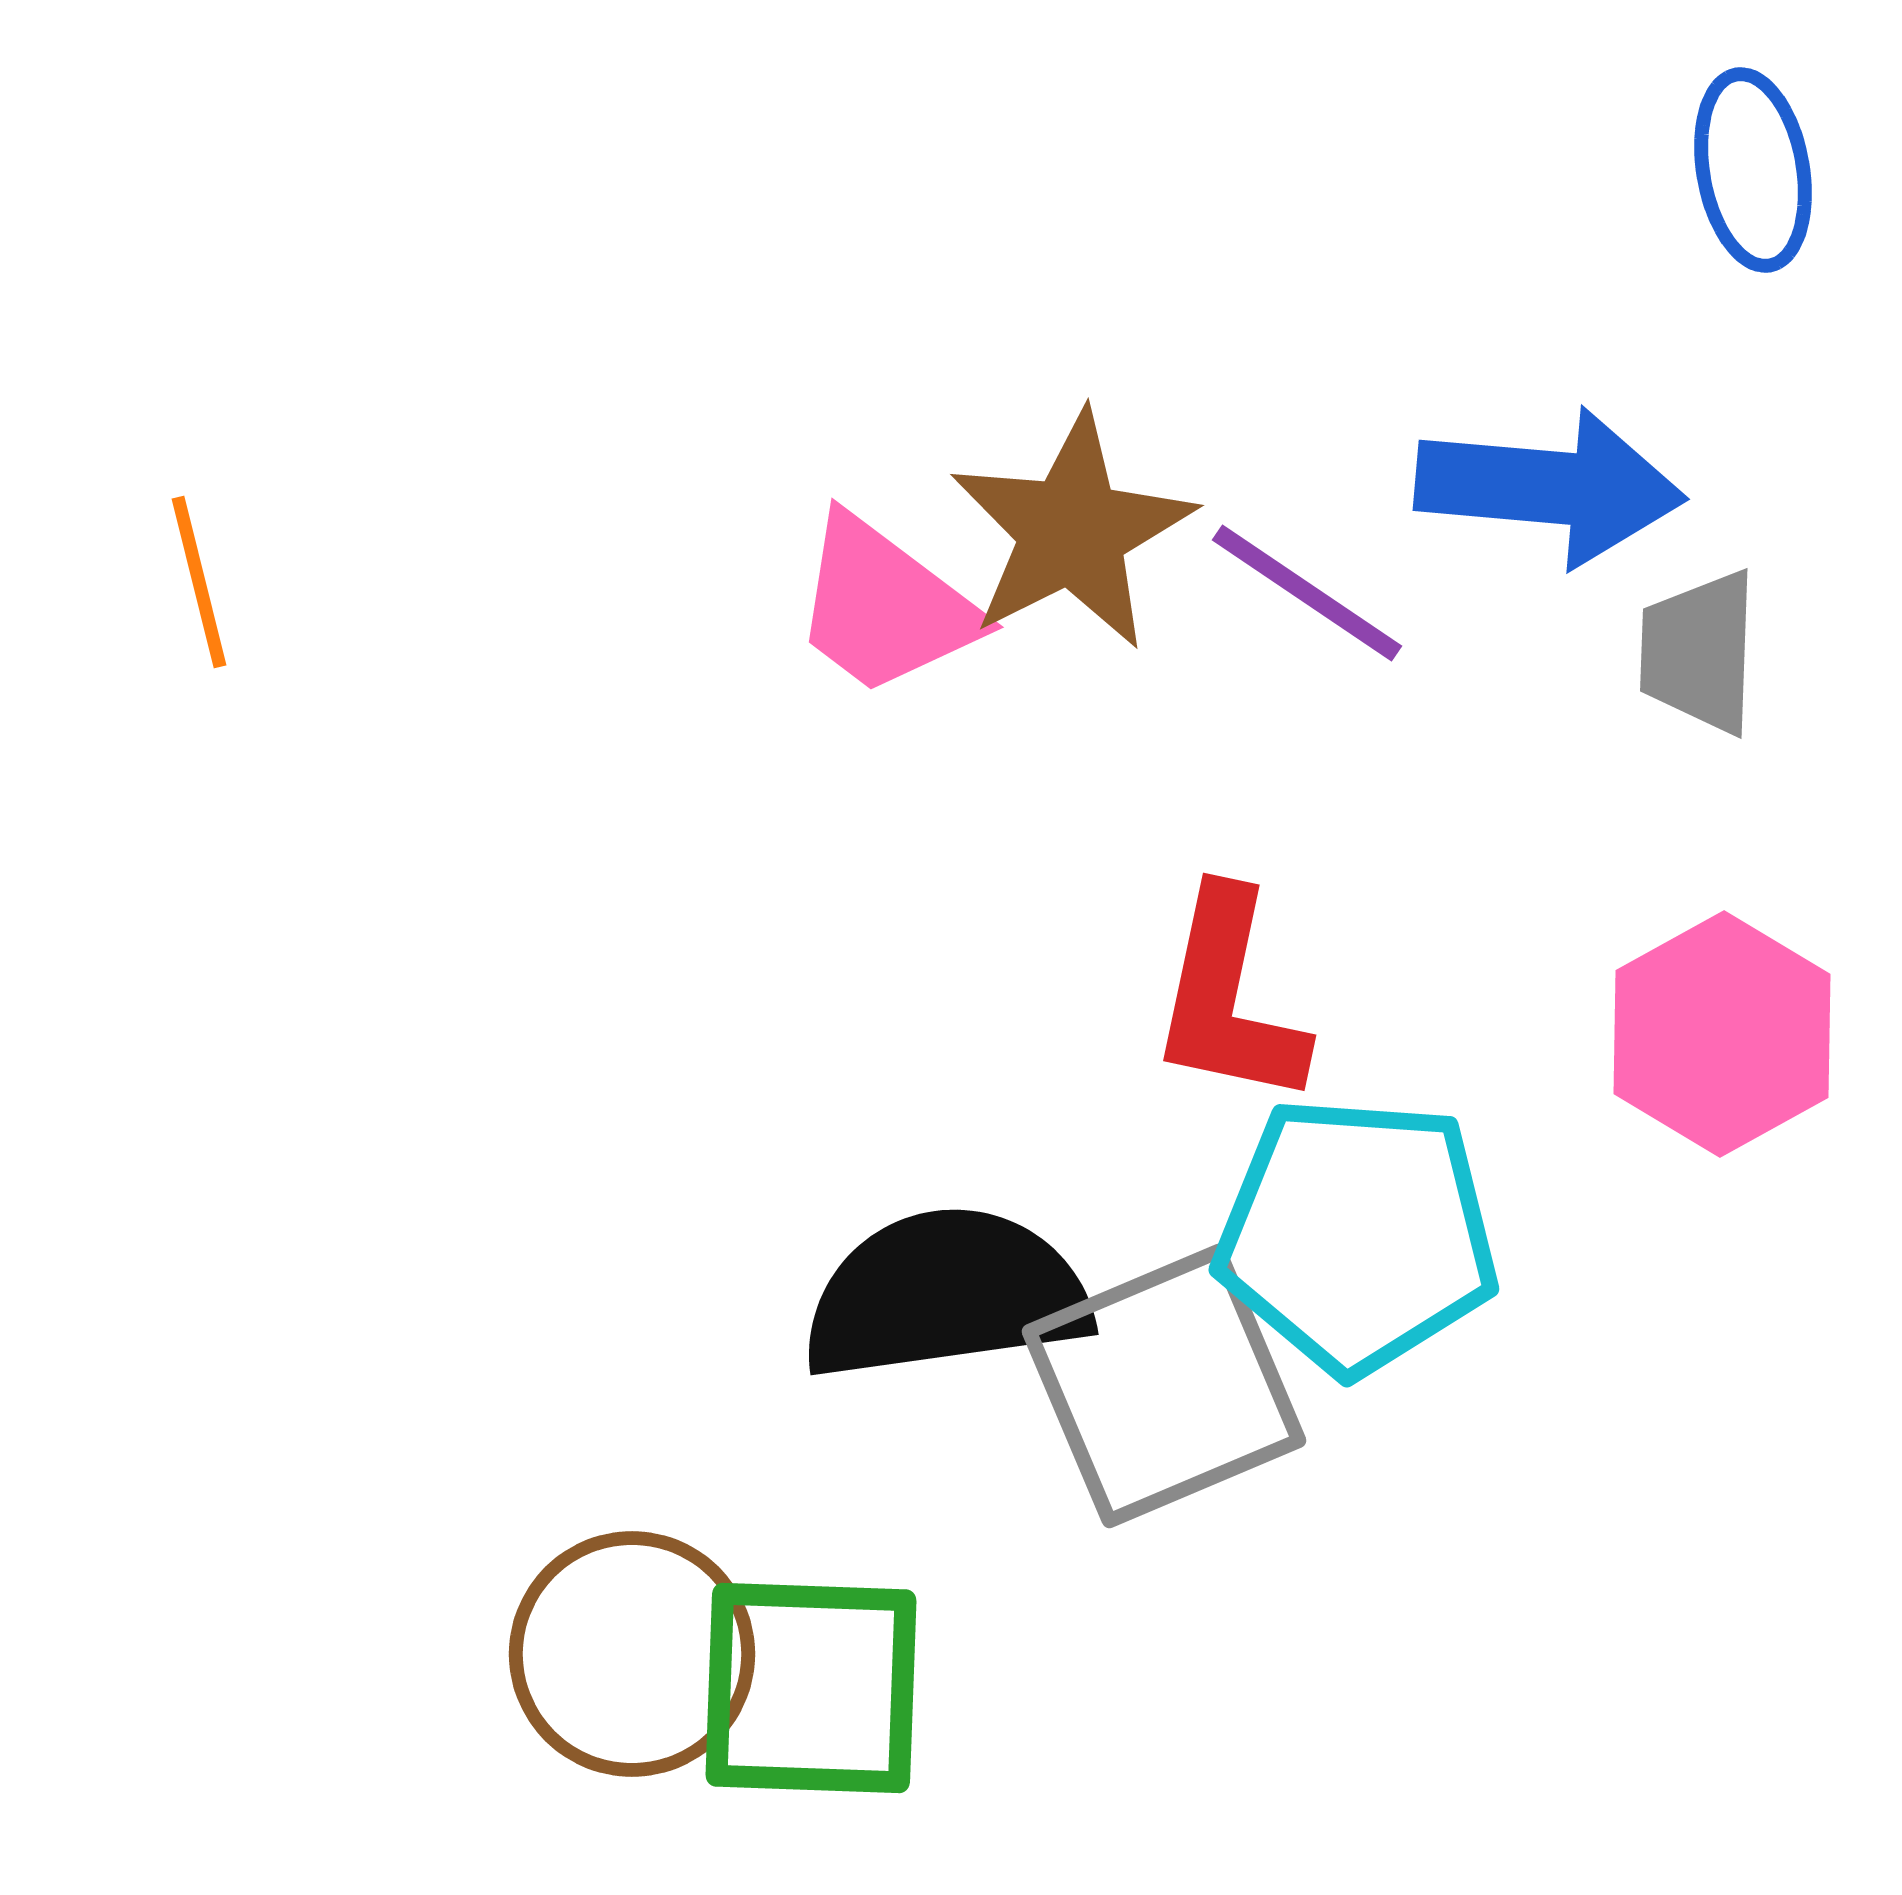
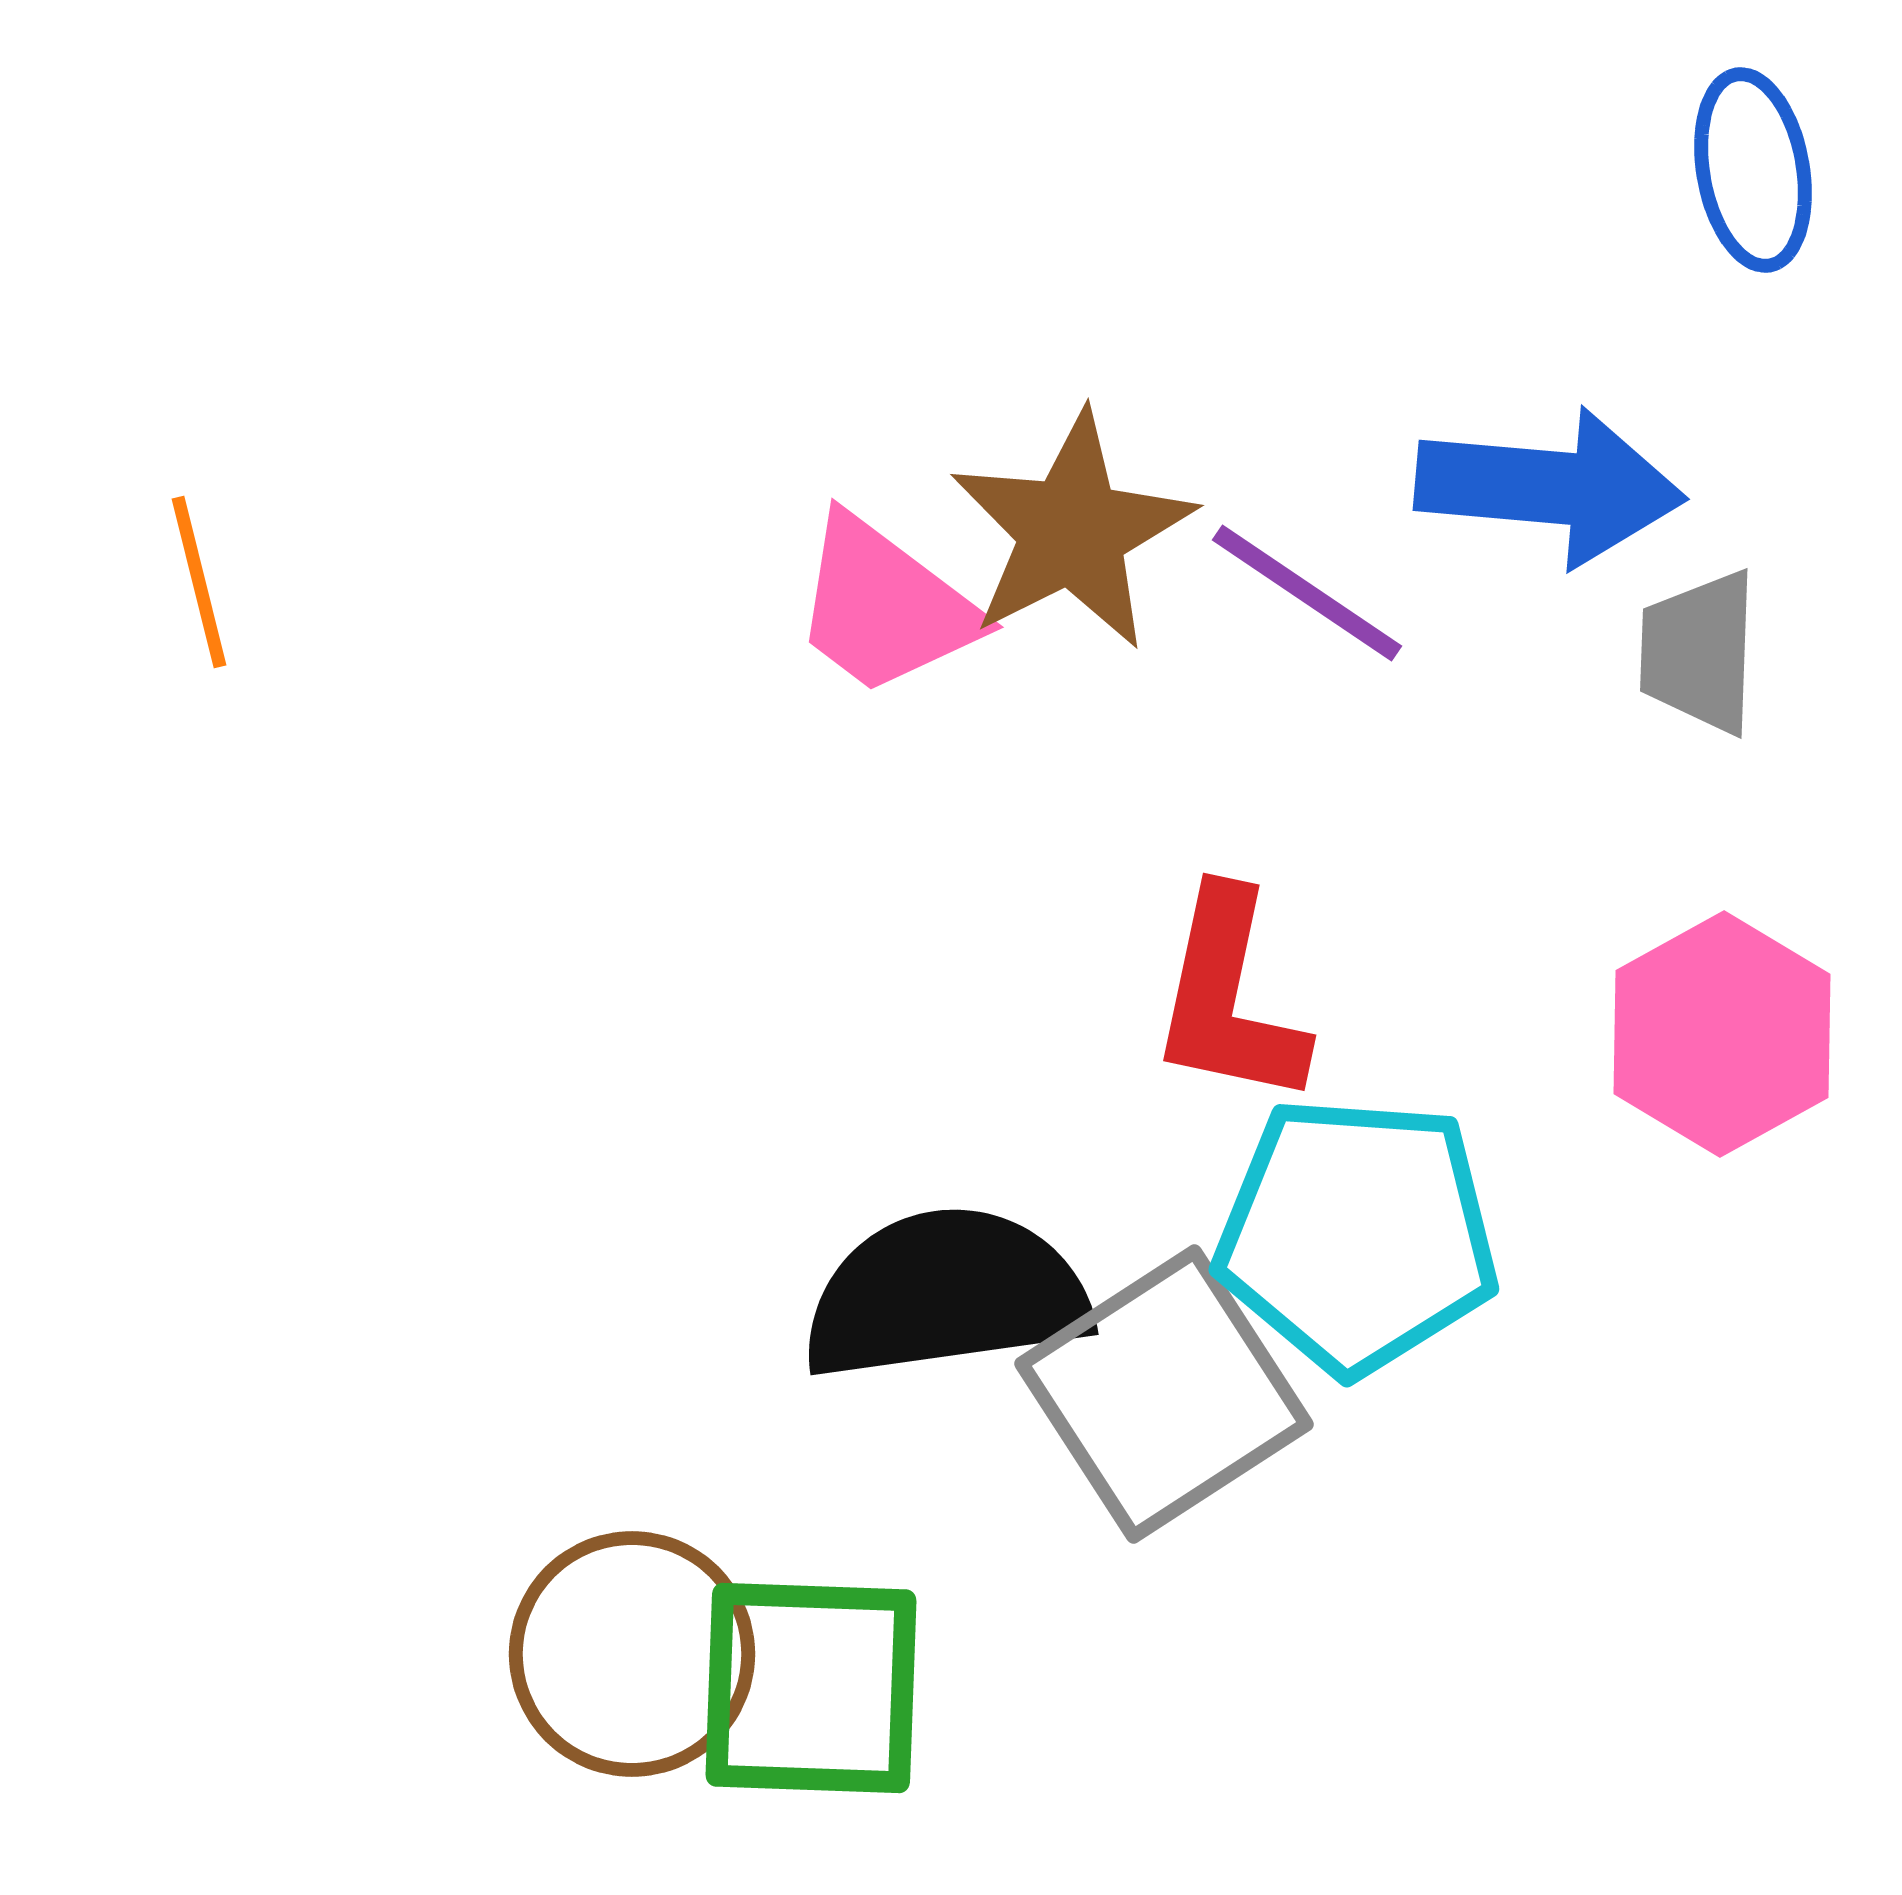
gray square: moved 8 px down; rotated 10 degrees counterclockwise
